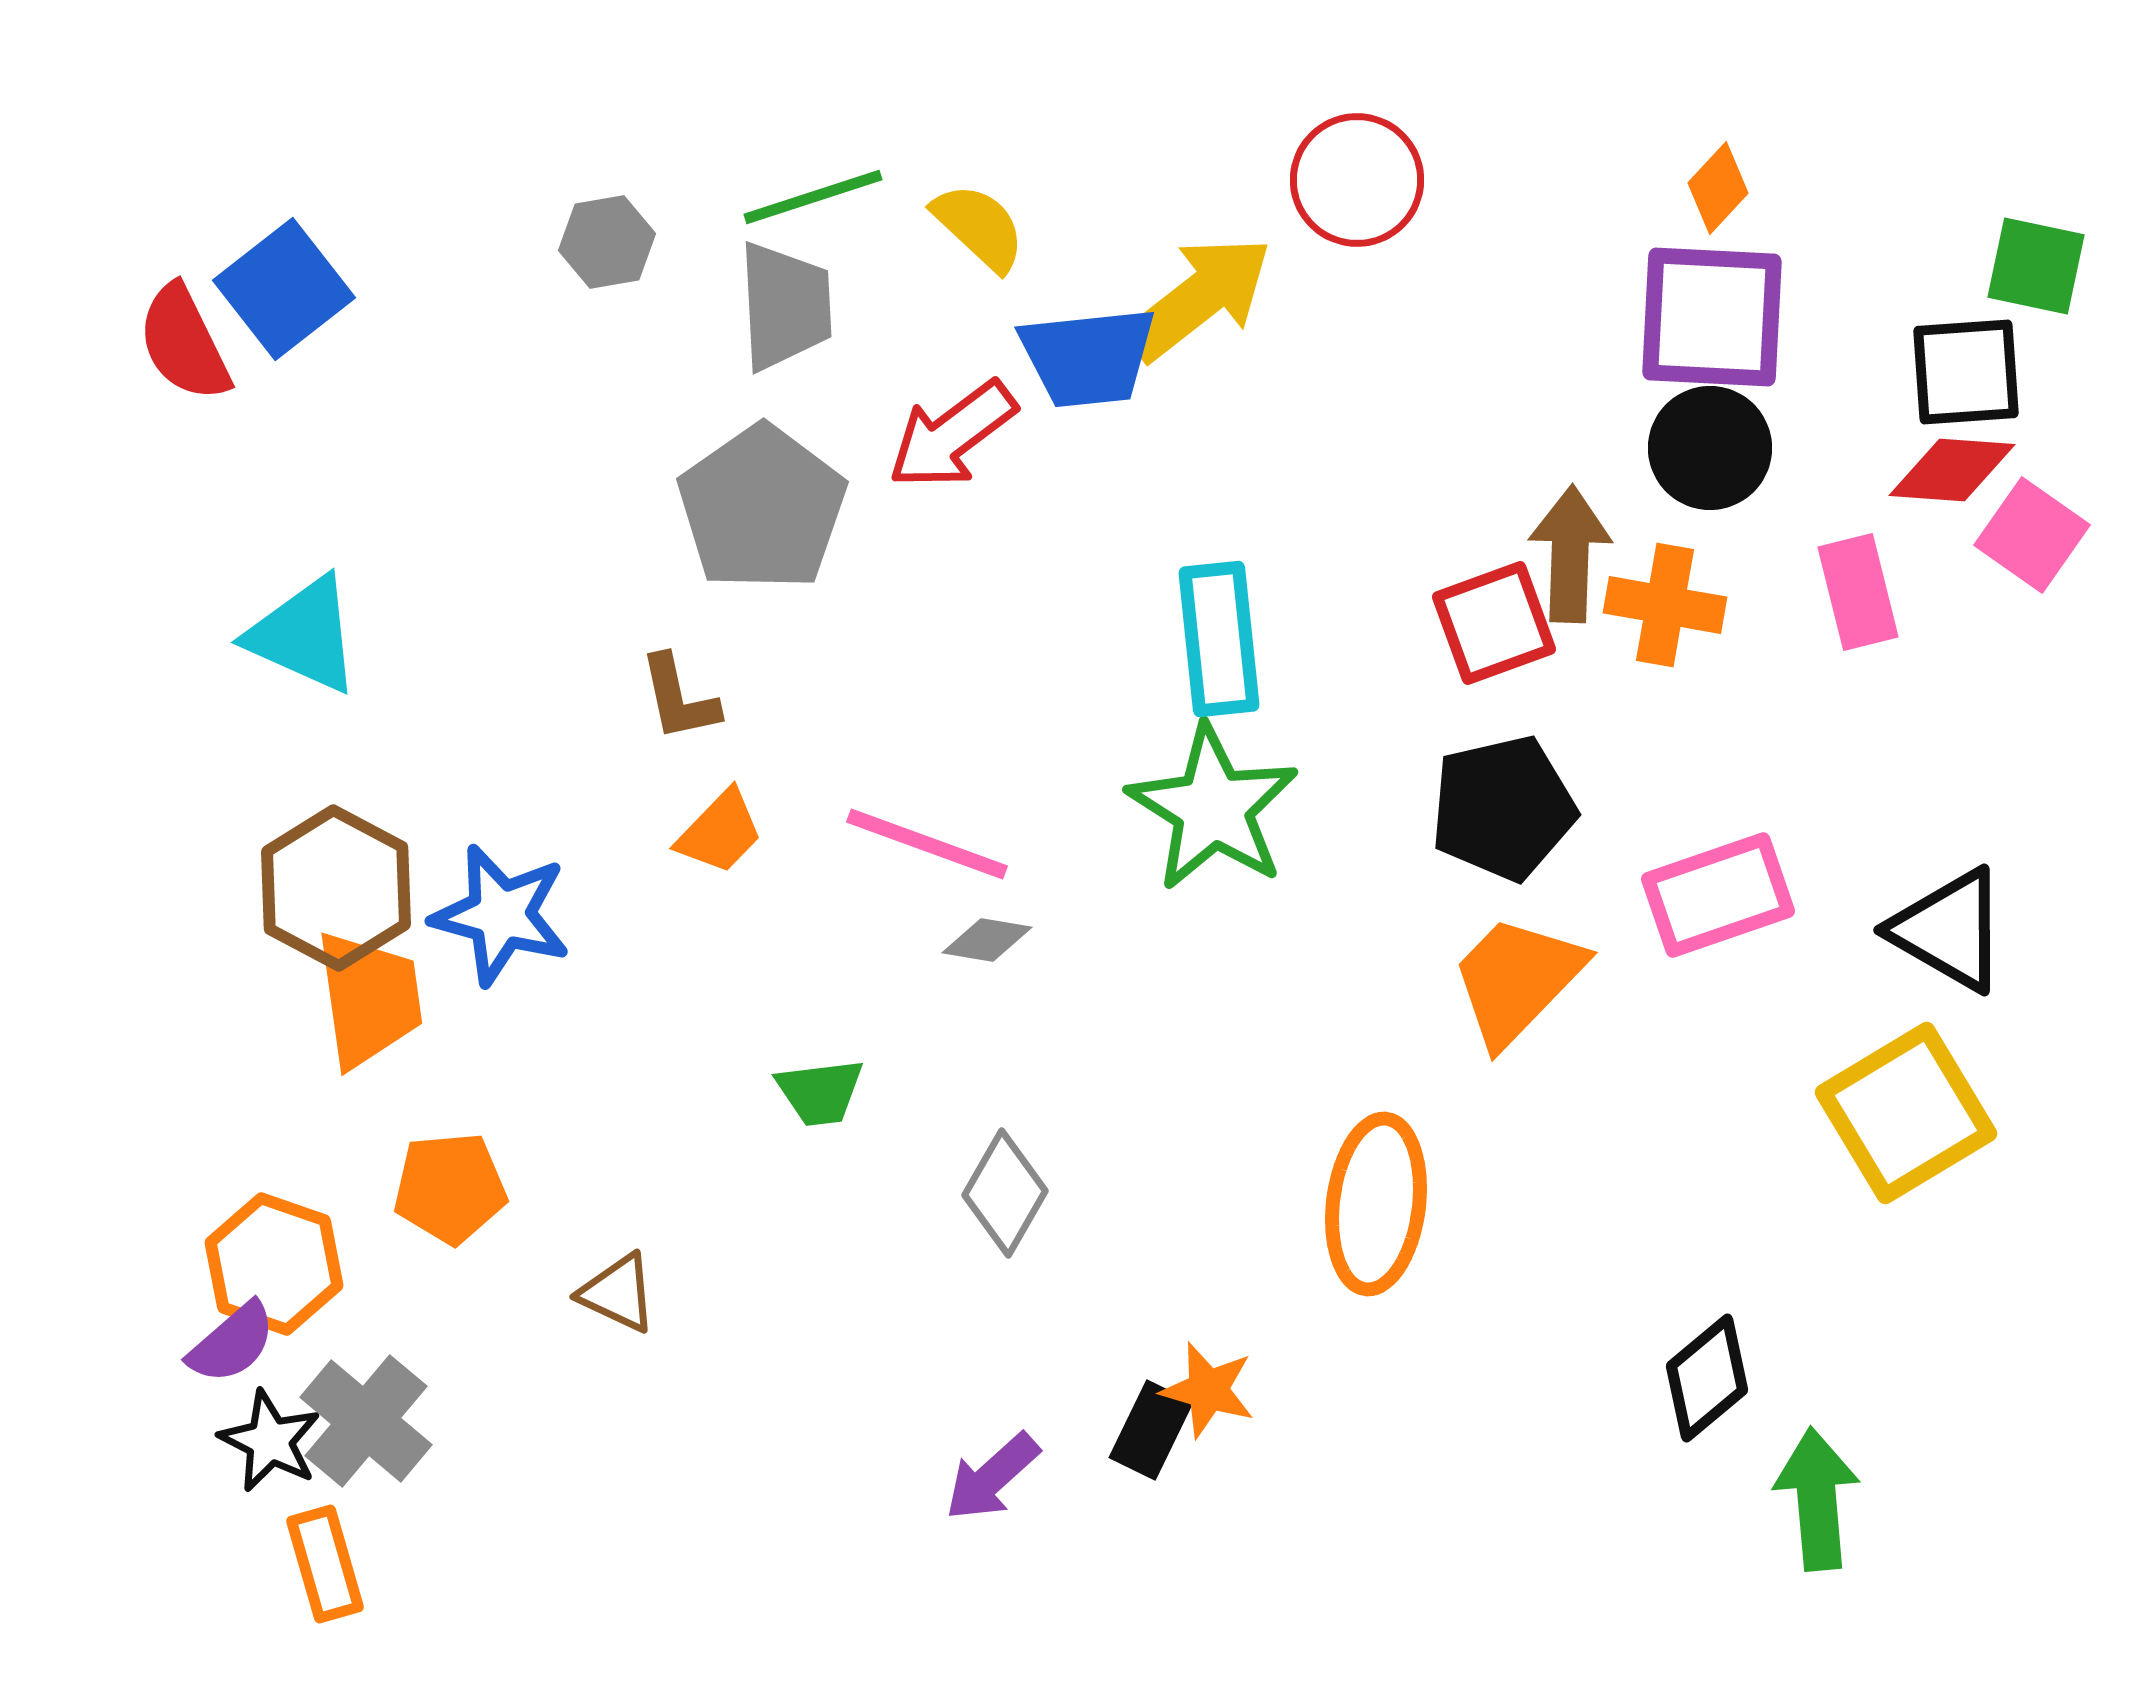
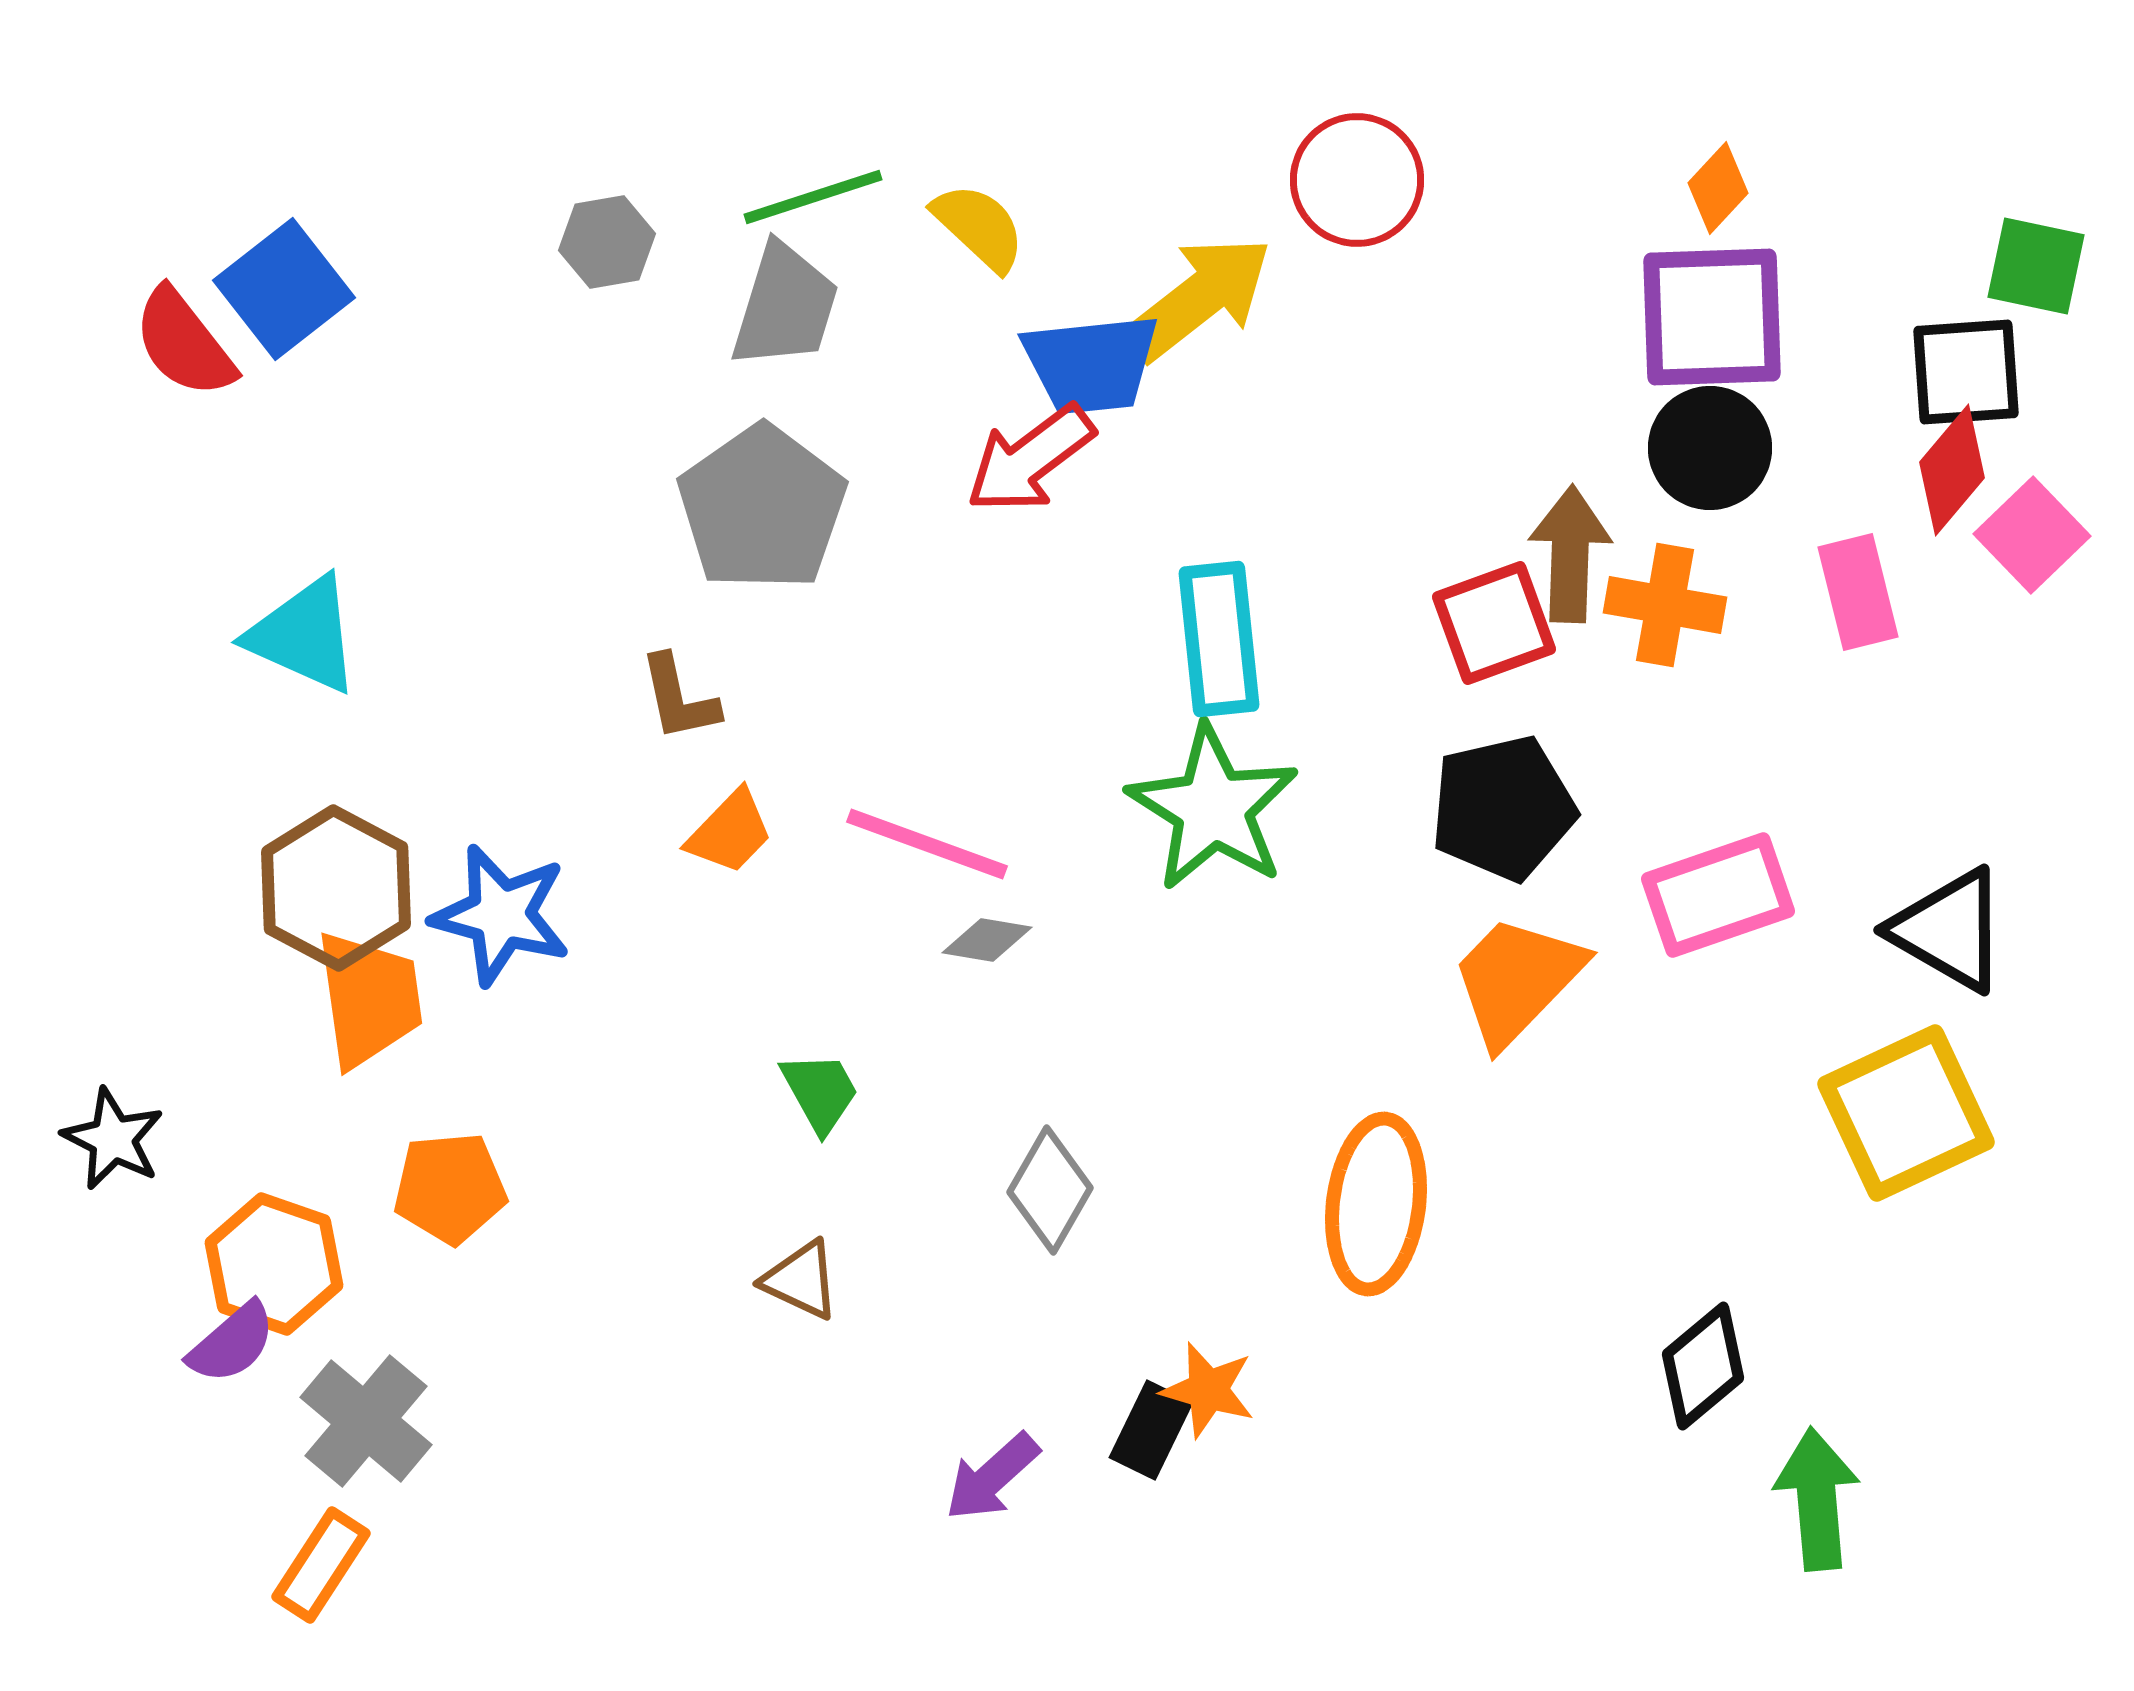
gray trapezoid at (785, 306): rotated 20 degrees clockwise
purple square at (1712, 317): rotated 5 degrees counterclockwise
red semicircle at (184, 343): rotated 12 degrees counterclockwise
blue trapezoid at (1088, 357): moved 3 px right, 7 px down
red arrow at (952, 435): moved 78 px right, 24 px down
red diamond at (1952, 470): rotated 54 degrees counterclockwise
pink square at (2032, 535): rotated 11 degrees clockwise
orange trapezoid at (720, 832): moved 10 px right
green trapezoid at (820, 1092): rotated 112 degrees counterclockwise
yellow square at (1906, 1113): rotated 6 degrees clockwise
gray diamond at (1005, 1193): moved 45 px right, 3 px up
brown triangle at (618, 1293): moved 183 px right, 13 px up
black diamond at (1707, 1378): moved 4 px left, 12 px up
black star at (270, 1441): moved 157 px left, 302 px up
orange rectangle at (325, 1564): moved 4 px left, 1 px down; rotated 49 degrees clockwise
